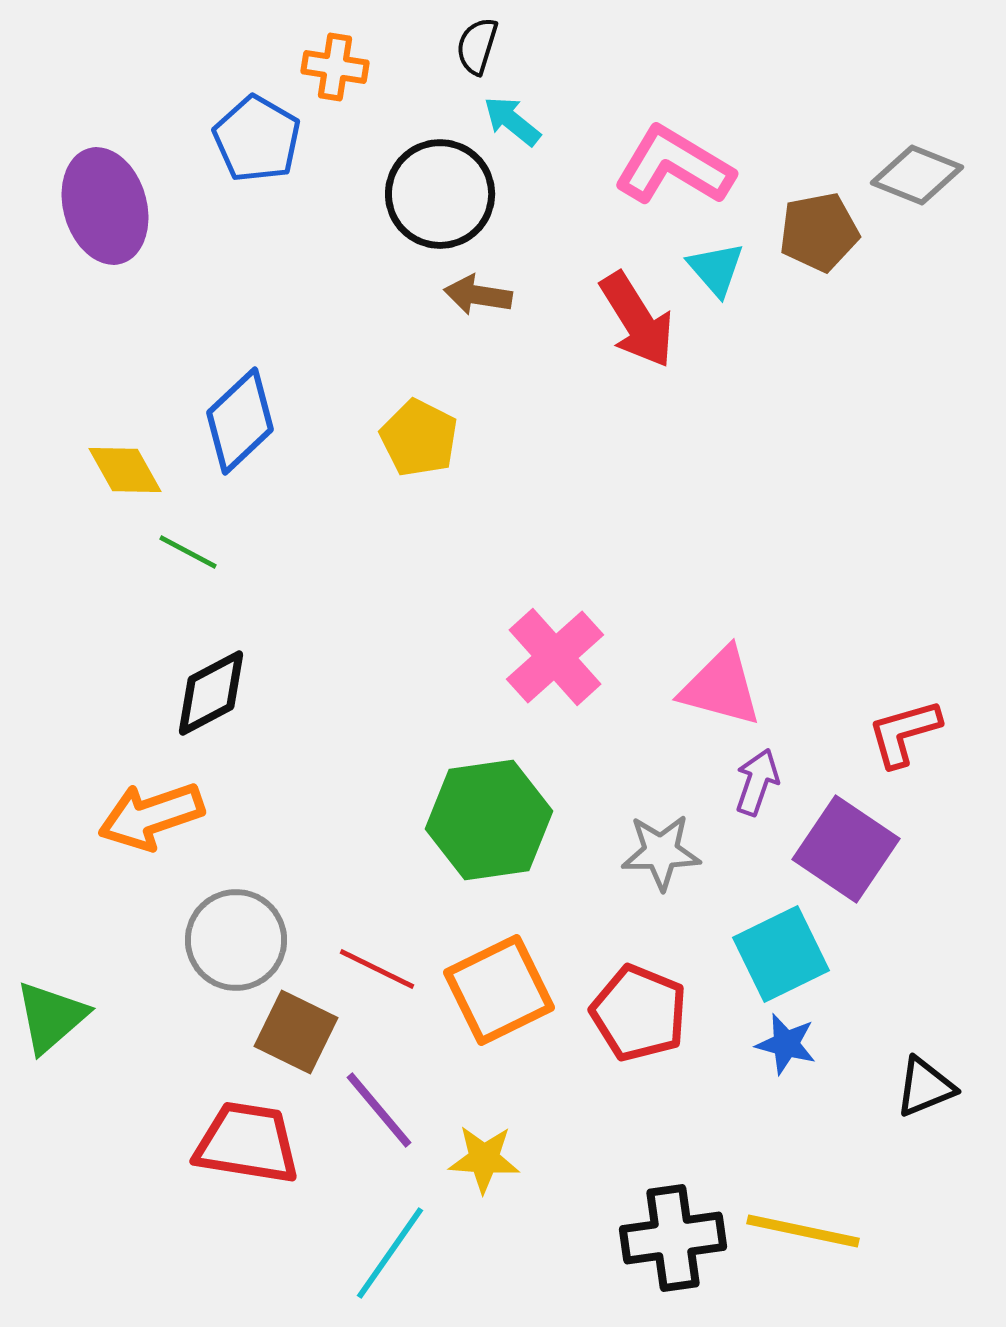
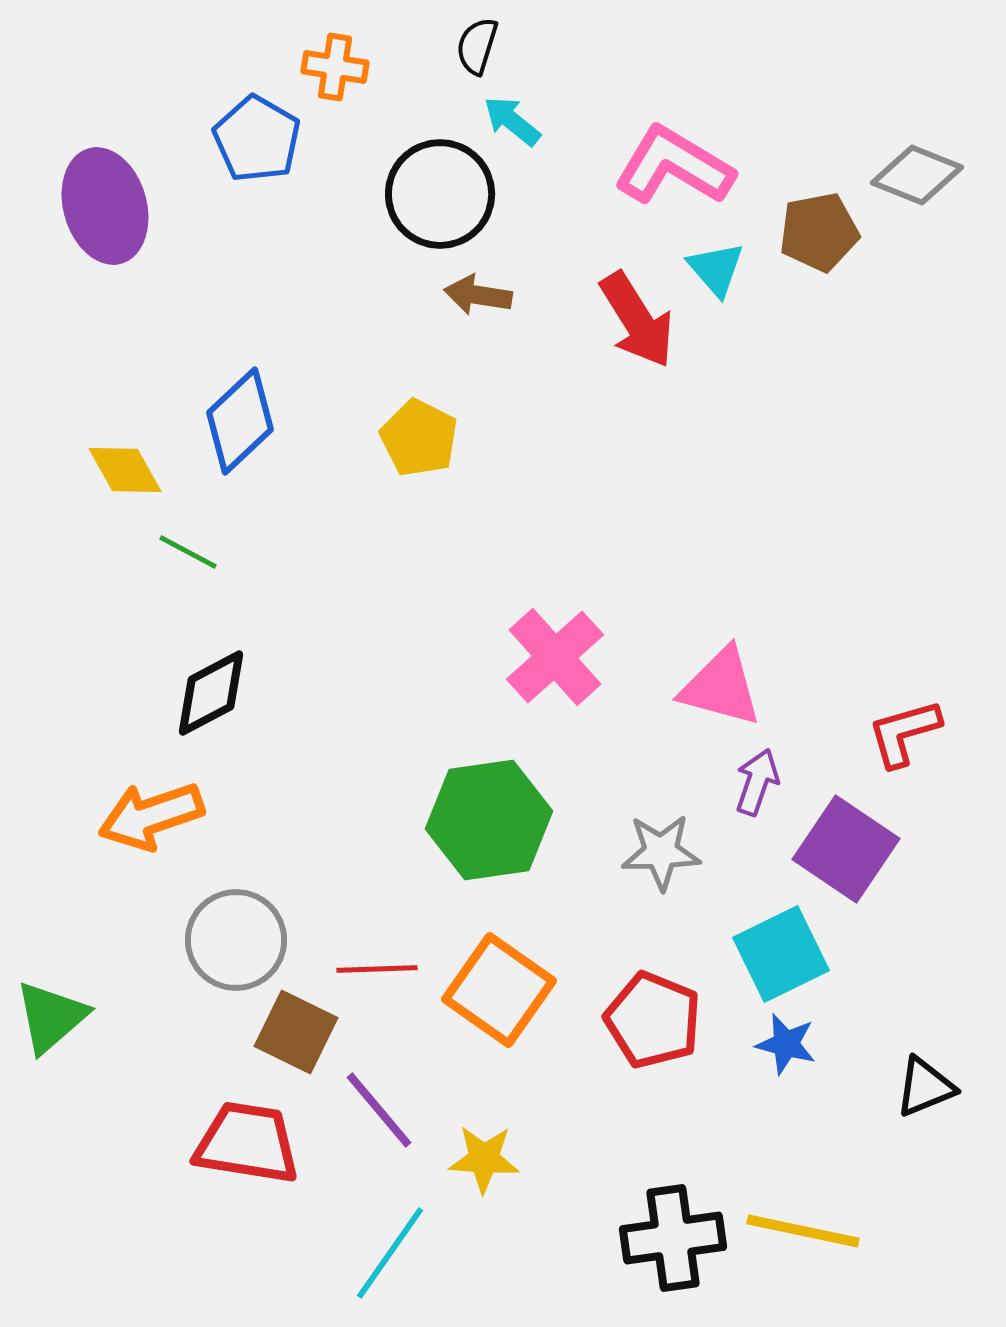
red line: rotated 28 degrees counterclockwise
orange square: rotated 29 degrees counterclockwise
red pentagon: moved 14 px right, 7 px down
